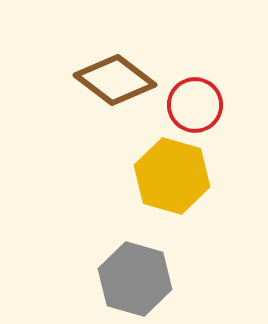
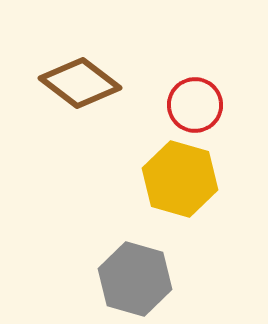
brown diamond: moved 35 px left, 3 px down
yellow hexagon: moved 8 px right, 3 px down
